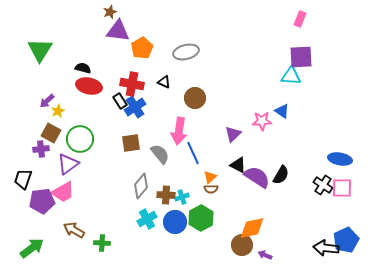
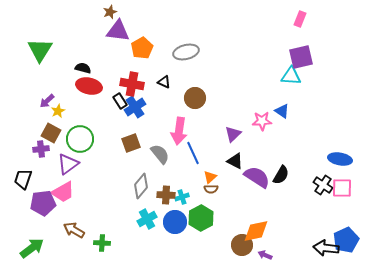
purple square at (301, 57): rotated 10 degrees counterclockwise
brown square at (131, 143): rotated 12 degrees counterclockwise
black triangle at (238, 165): moved 3 px left, 4 px up
purple pentagon at (42, 201): moved 1 px right, 2 px down
orange diamond at (252, 228): moved 4 px right, 3 px down
